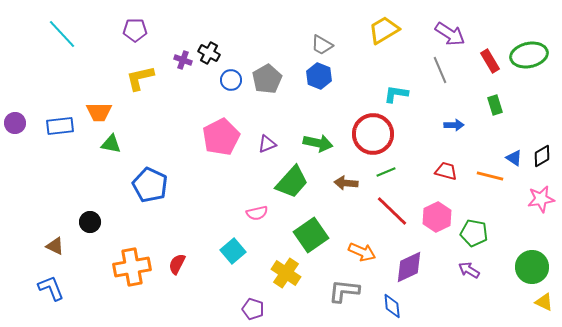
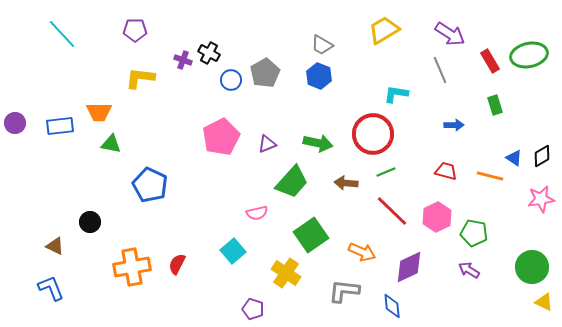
yellow L-shape at (140, 78): rotated 20 degrees clockwise
gray pentagon at (267, 79): moved 2 px left, 6 px up
